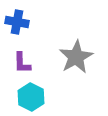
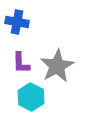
gray star: moved 19 px left, 9 px down
purple L-shape: moved 1 px left
